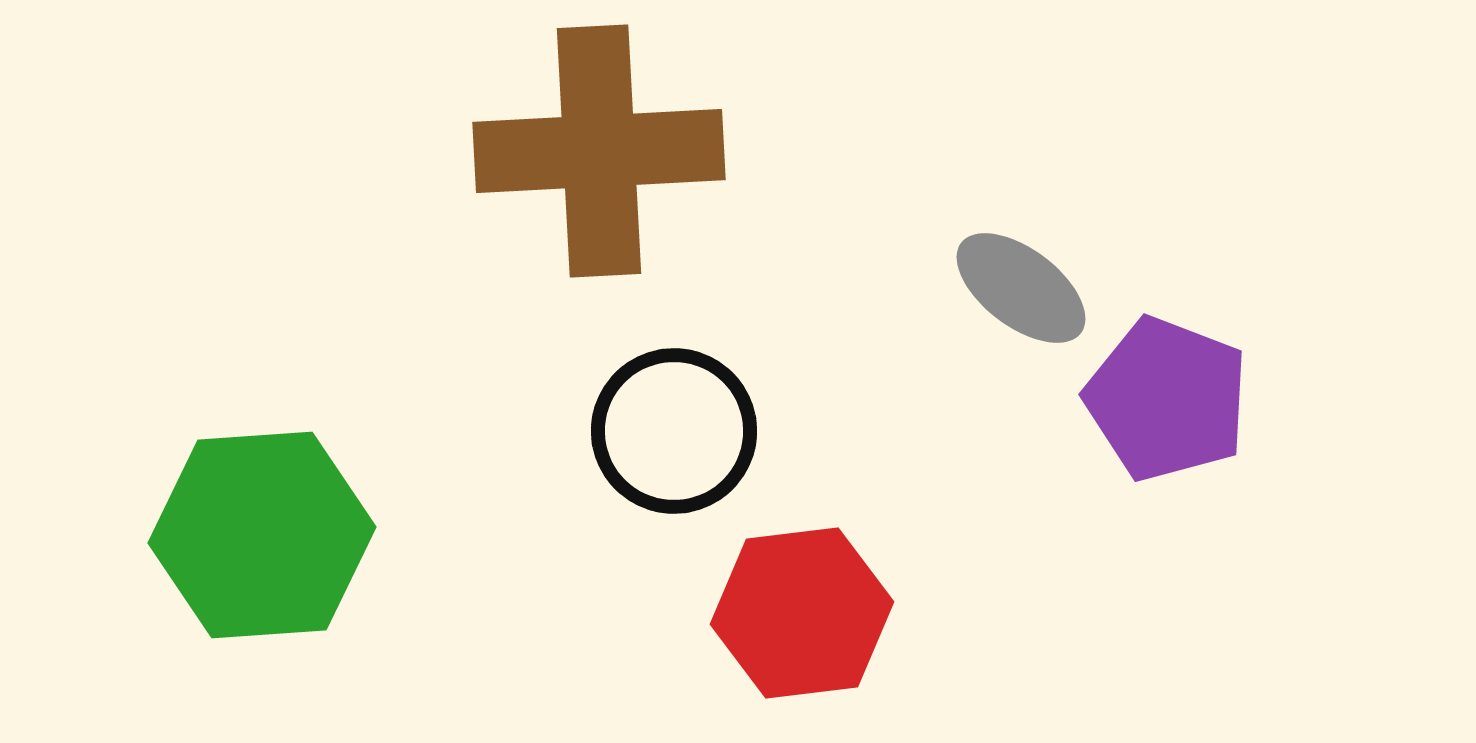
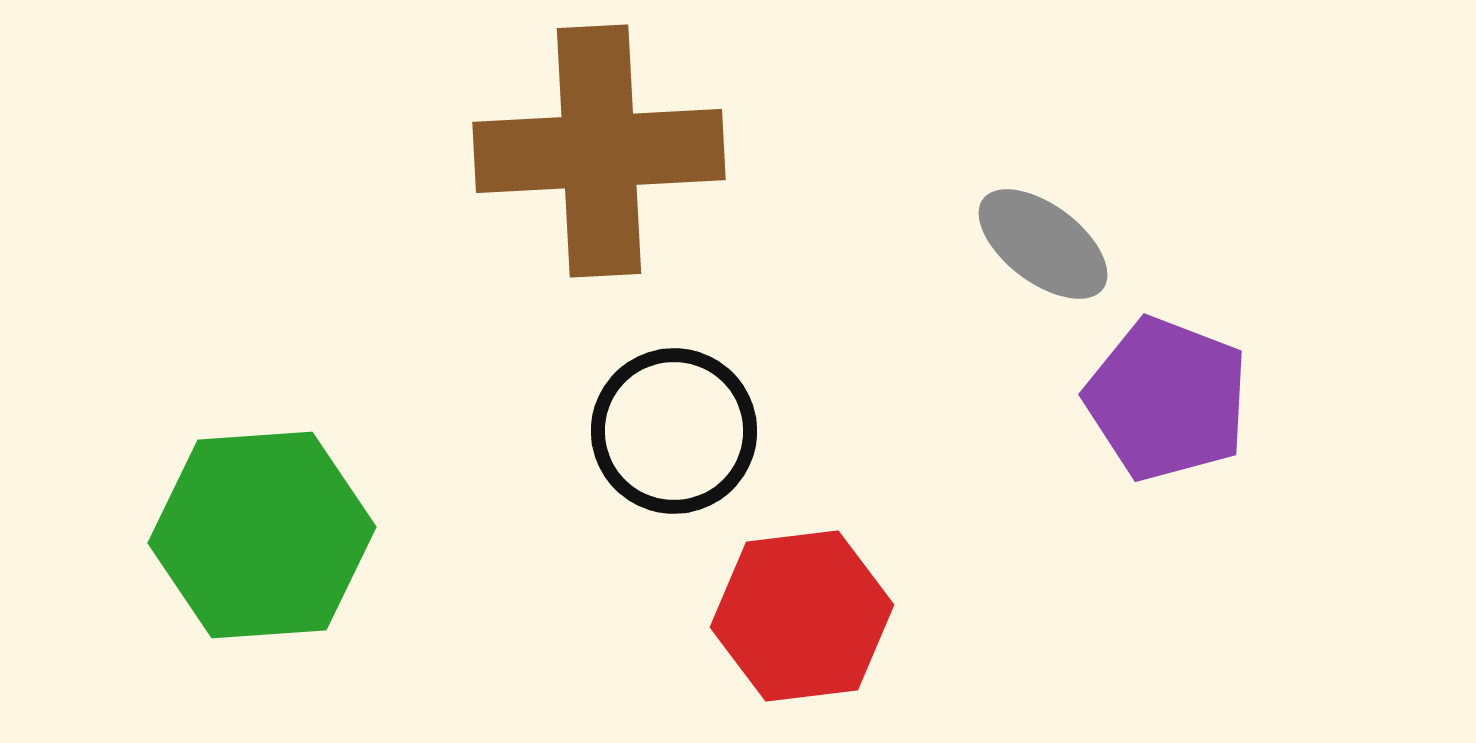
gray ellipse: moved 22 px right, 44 px up
red hexagon: moved 3 px down
